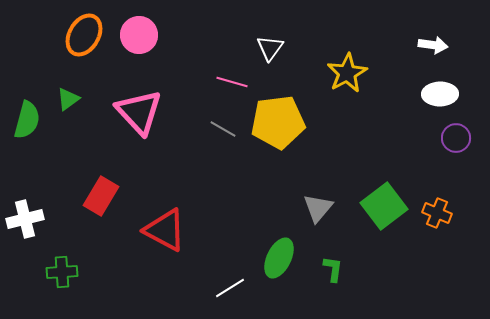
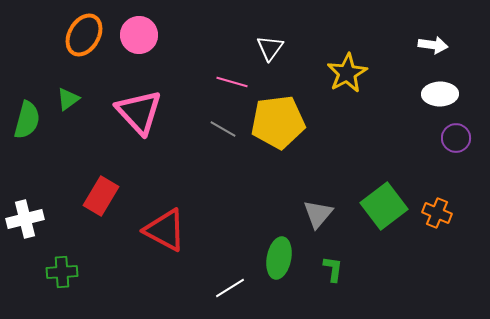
gray triangle: moved 6 px down
green ellipse: rotated 15 degrees counterclockwise
